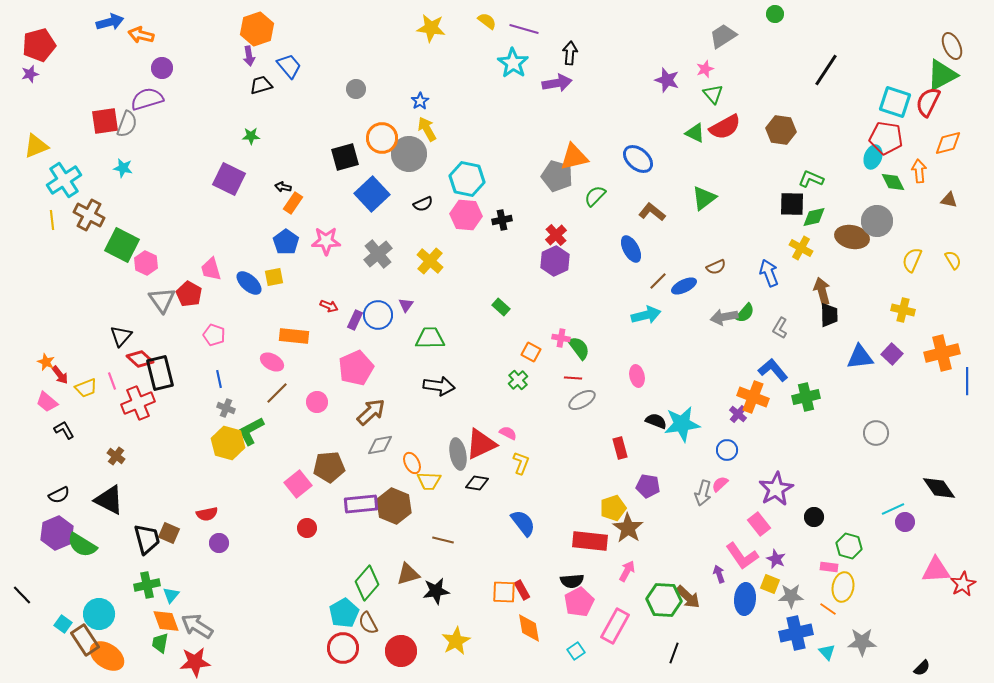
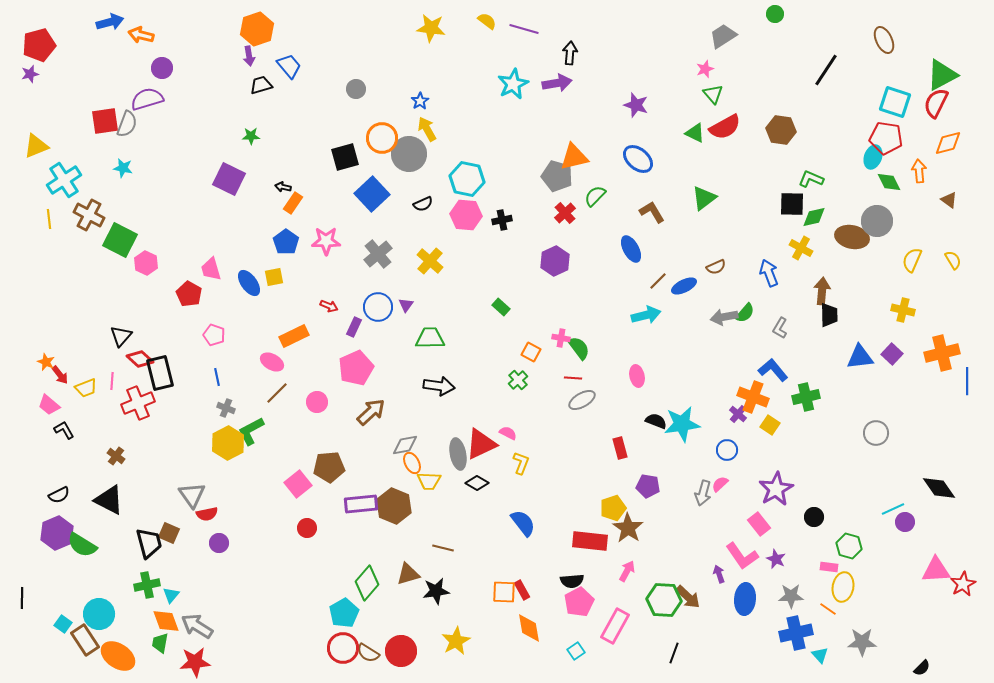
brown ellipse at (952, 46): moved 68 px left, 6 px up
cyan star at (513, 63): moved 21 px down; rotated 12 degrees clockwise
purple star at (667, 80): moved 31 px left, 25 px down
red semicircle at (928, 102): moved 8 px right, 1 px down
green diamond at (893, 182): moved 4 px left
brown triangle at (949, 200): rotated 24 degrees clockwise
brown L-shape at (652, 212): rotated 20 degrees clockwise
yellow line at (52, 220): moved 3 px left, 1 px up
red cross at (556, 235): moved 9 px right, 22 px up
green square at (122, 245): moved 2 px left, 5 px up
blue ellipse at (249, 283): rotated 12 degrees clockwise
brown arrow at (822, 291): rotated 20 degrees clockwise
gray triangle at (162, 300): moved 30 px right, 195 px down
blue circle at (378, 315): moved 8 px up
purple rectangle at (355, 320): moved 1 px left, 7 px down
orange rectangle at (294, 336): rotated 32 degrees counterclockwise
blue line at (219, 379): moved 2 px left, 2 px up
pink line at (112, 381): rotated 24 degrees clockwise
pink trapezoid at (47, 402): moved 2 px right, 3 px down
yellow hexagon at (228, 443): rotated 16 degrees clockwise
gray diamond at (380, 445): moved 25 px right
black diamond at (477, 483): rotated 20 degrees clockwise
black trapezoid at (147, 539): moved 2 px right, 4 px down
brown line at (443, 540): moved 8 px down
yellow square at (770, 584): moved 159 px up; rotated 12 degrees clockwise
black line at (22, 595): moved 3 px down; rotated 45 degrees clockwise
brown semicircle at (368, 623): moved 30 px down; rotated 30 degrees counterclockwise
cyan triangle at (827, 652): moved 7 px left, 3 px down
orange ellipse at (107, 656): moved 11 px right
